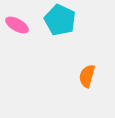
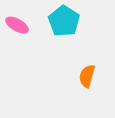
cyan pentagon: moved 4 px right, 1 px down; rotated 8 degrees clockwise
